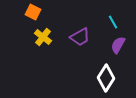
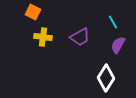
yellow cross: rotated 30 degrees counterclockwise
